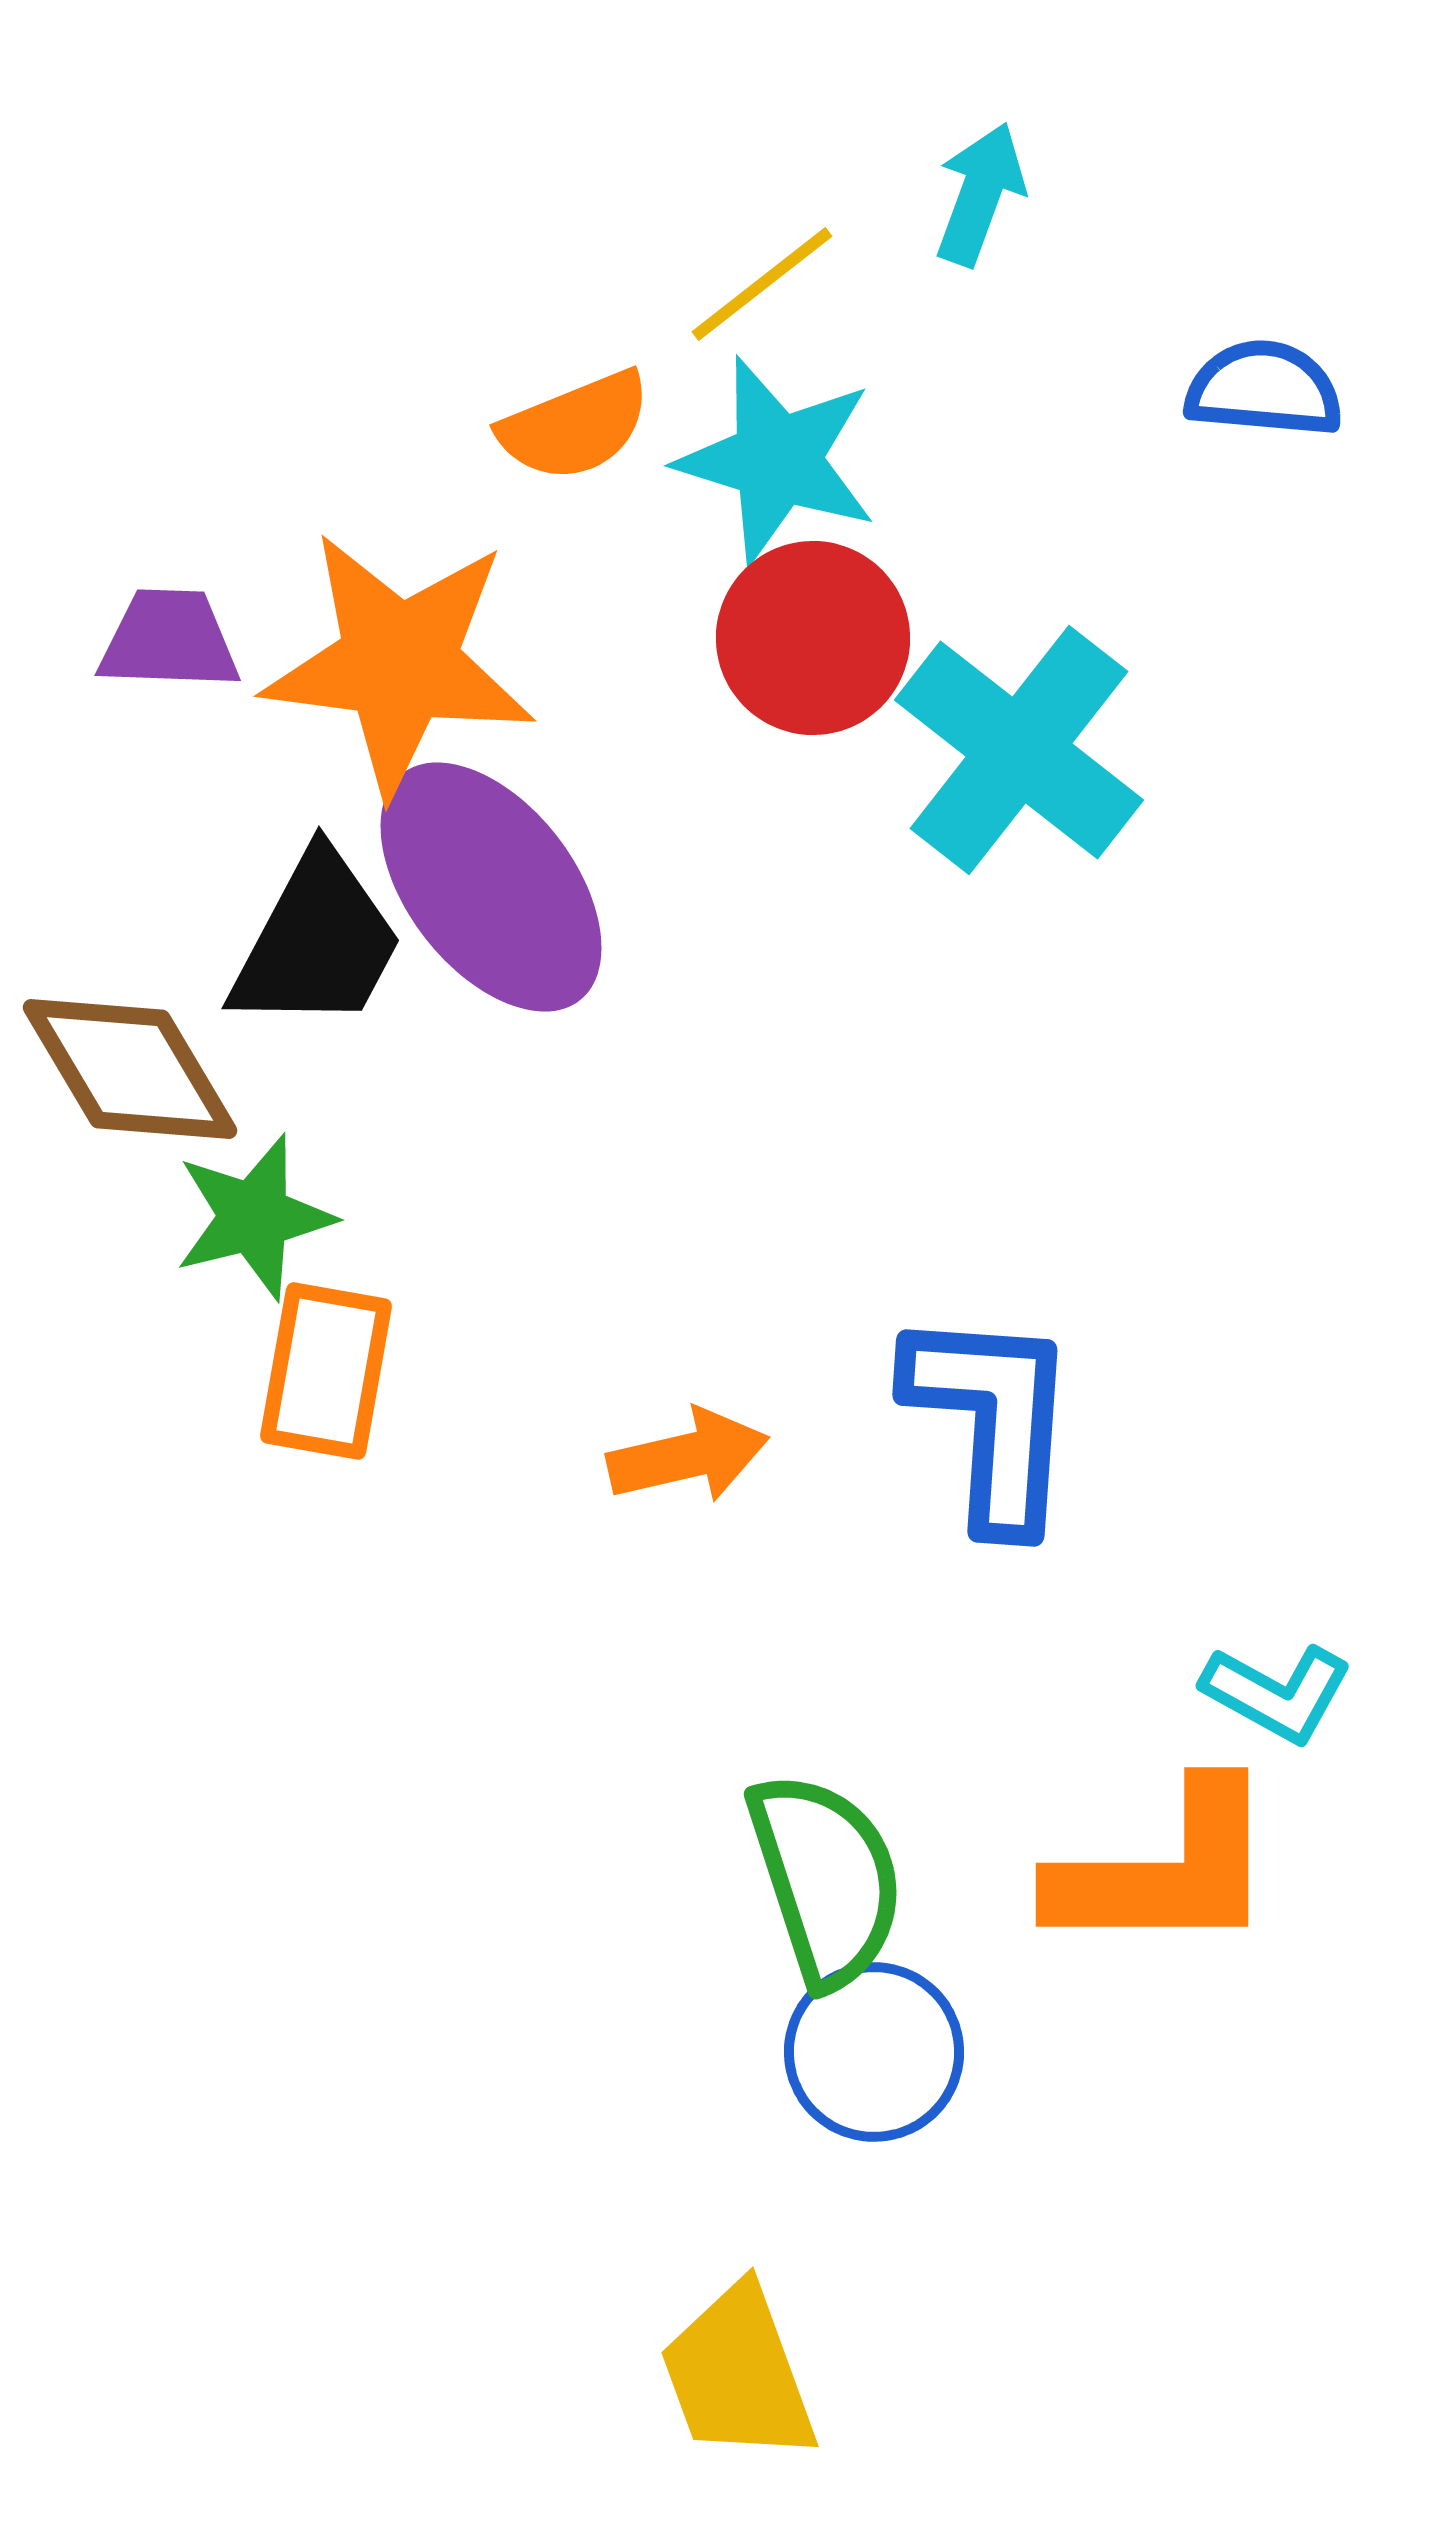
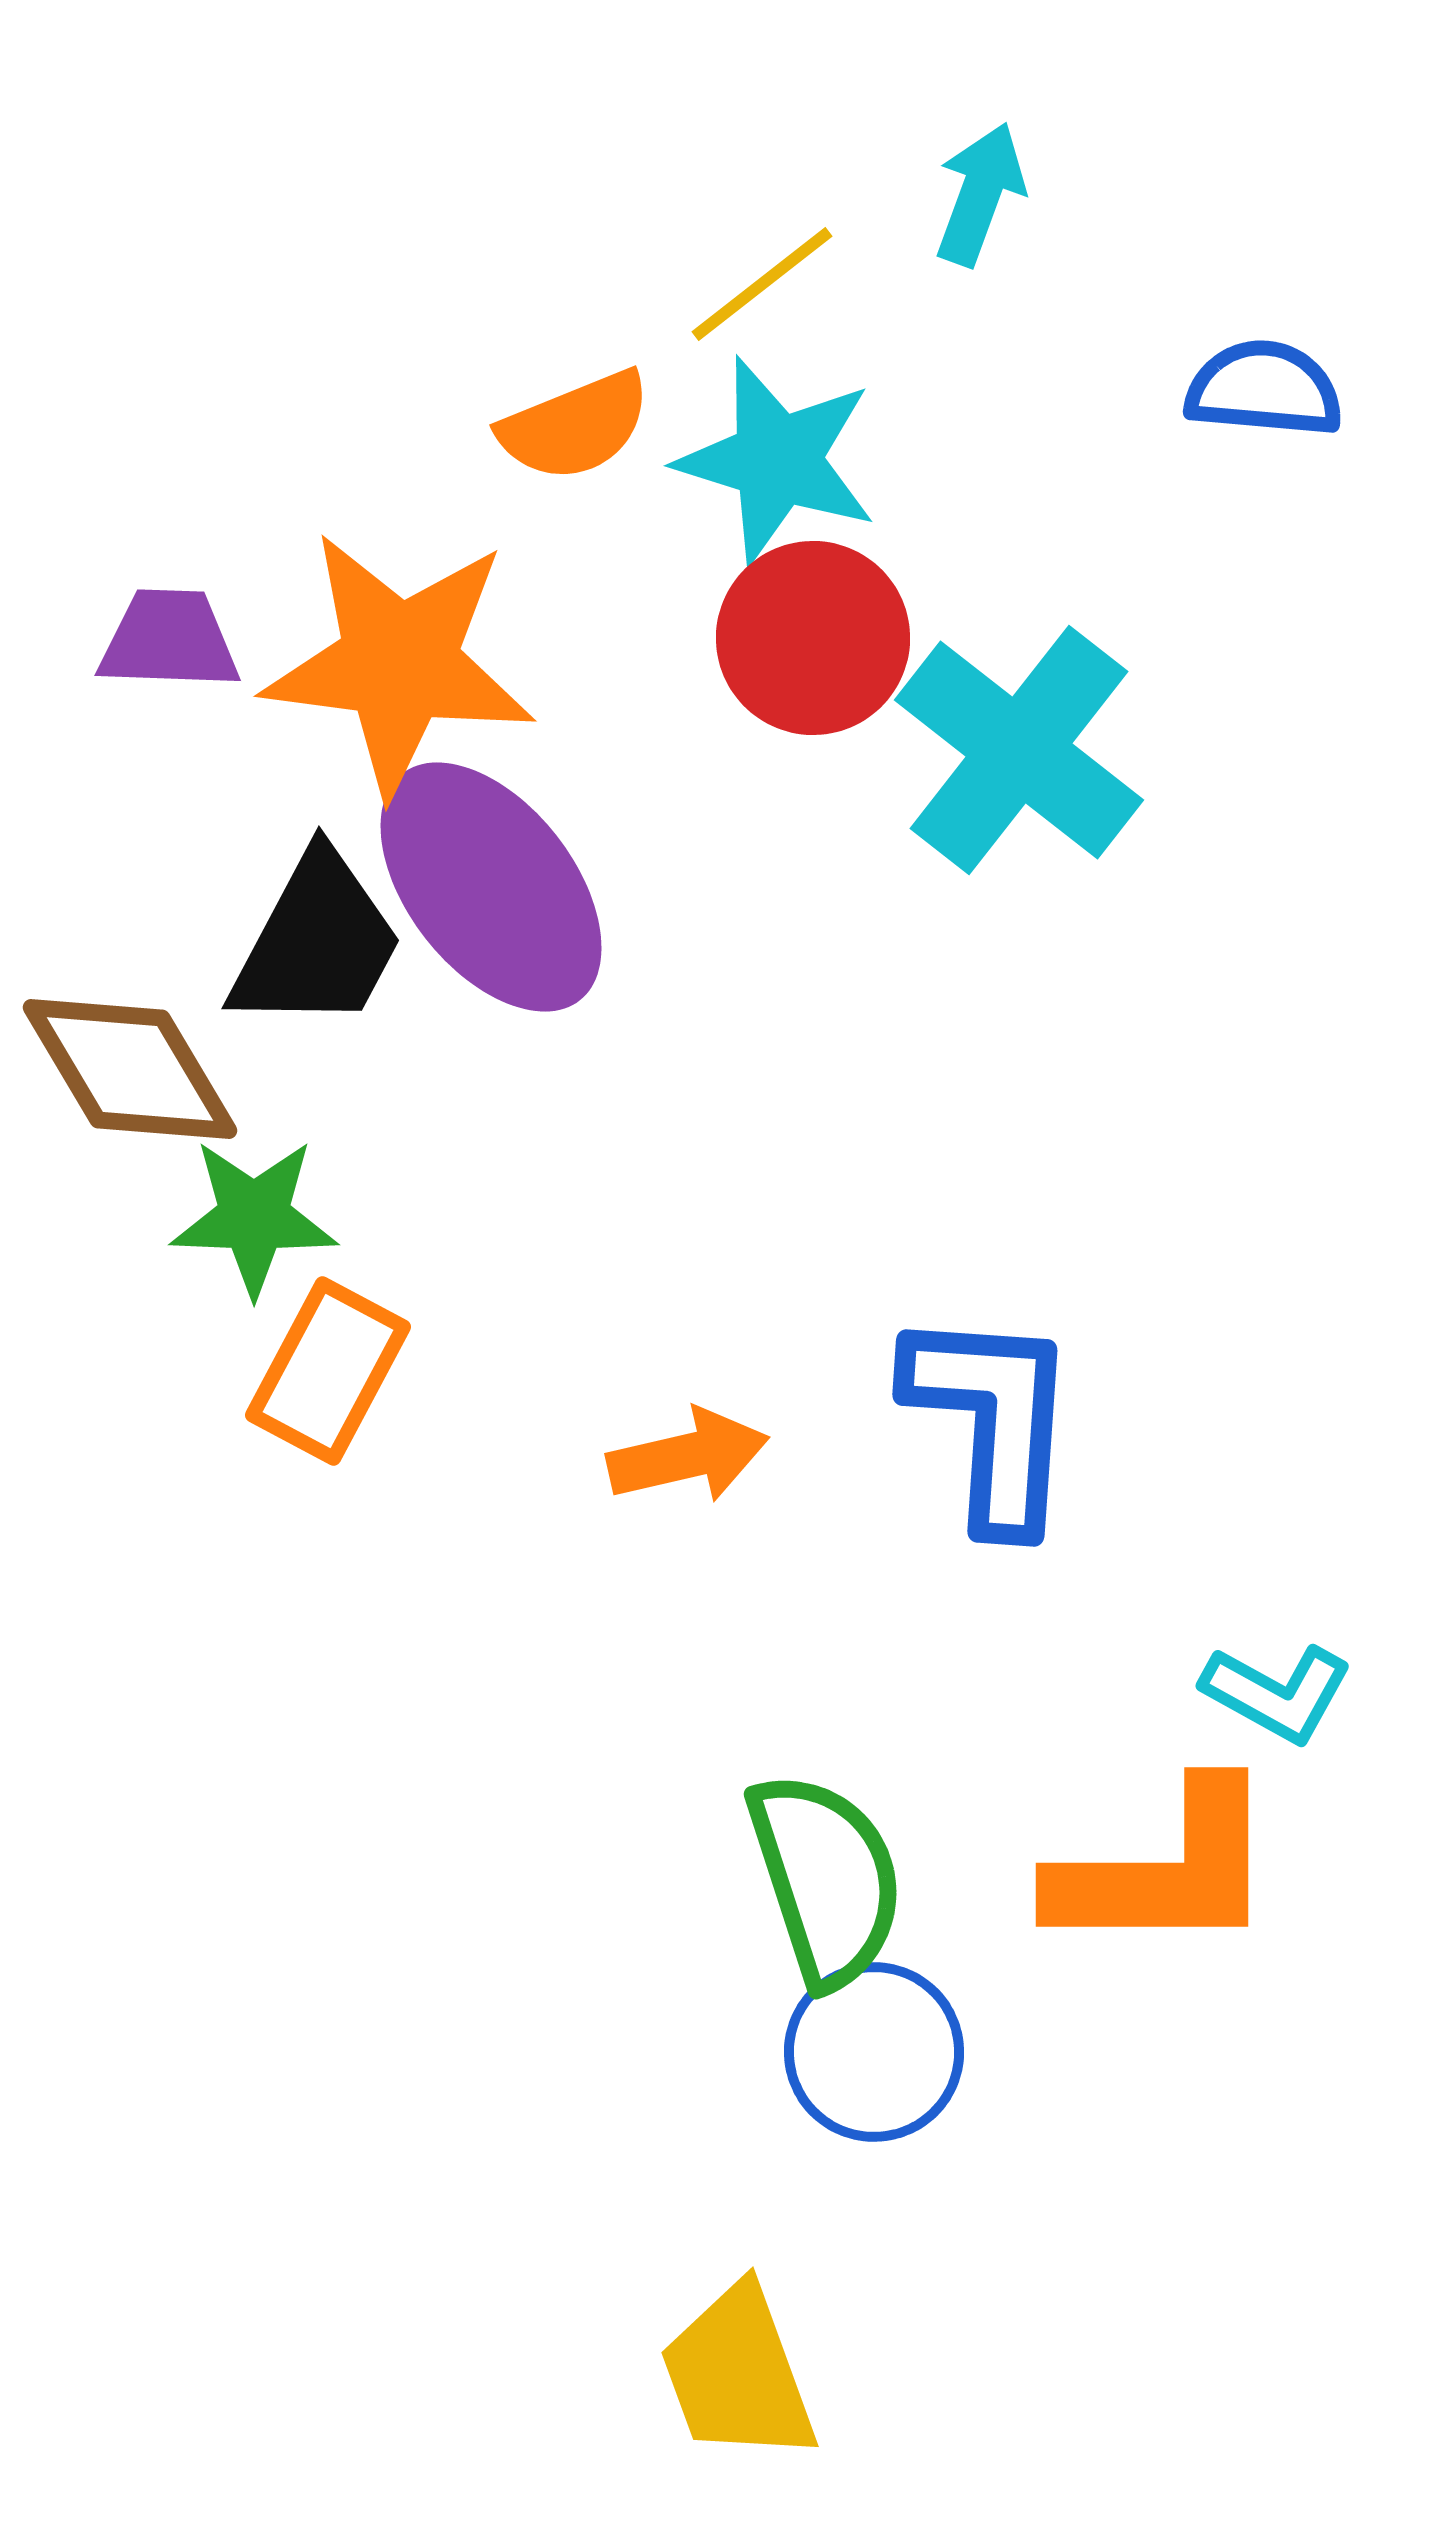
green star: rotated 16 degrees clockwise
orange rectangle: moved 2 px right; rotated 18 degrees clockwise
